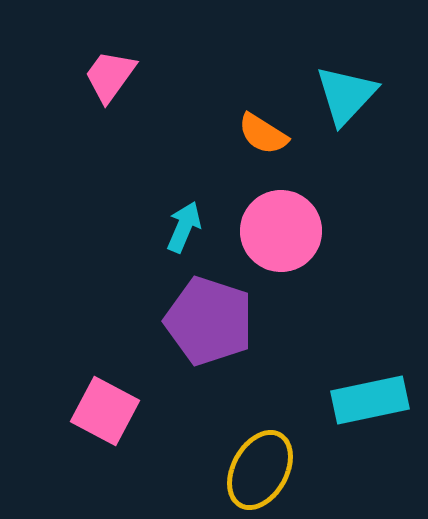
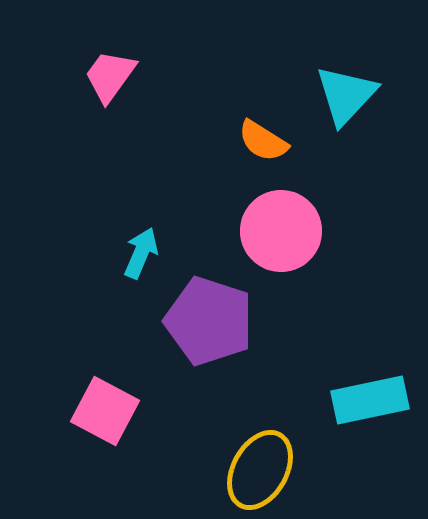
orange semicircle: moved 7 px down
cyan arrow: moved 43 px left, 26 px down
